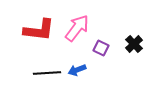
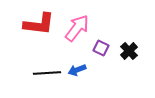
red L-shape: moved 6 px up
black cross: moved 5 px left, 7 px down
